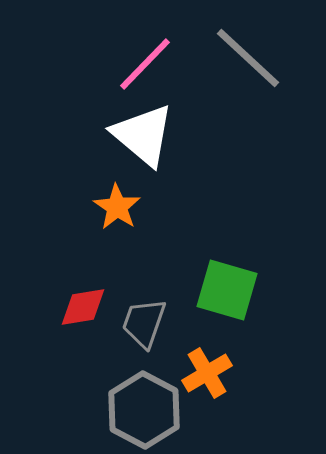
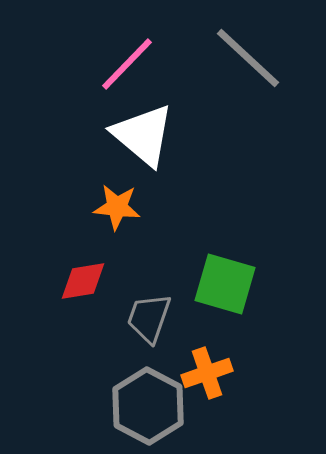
pink line: moved 18 px left
orange star: rotated 27 degrees counterclockwise
green square: moved 2 px left, 6 px up
red diamond: moved 26 px up
gray trapezoid: moved 5 px right, 5 px up
orange cross: rotated 12 degrees clockwise
gray hexagon: moved 4 px right, 4 px up
